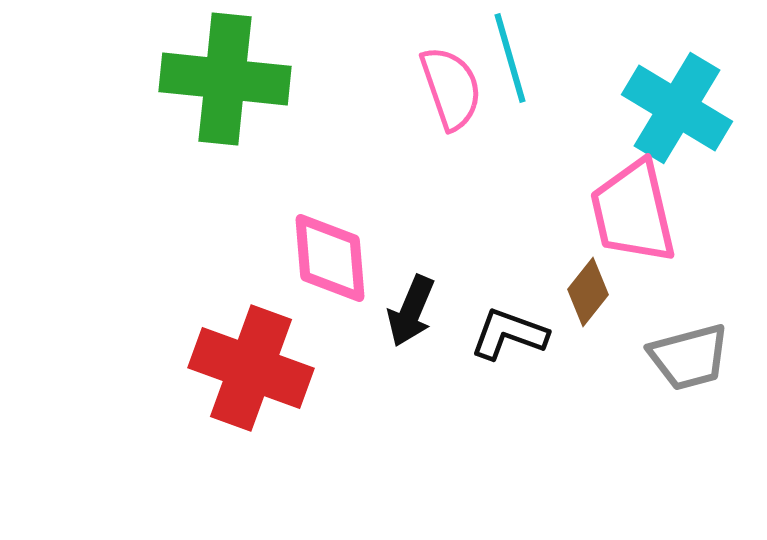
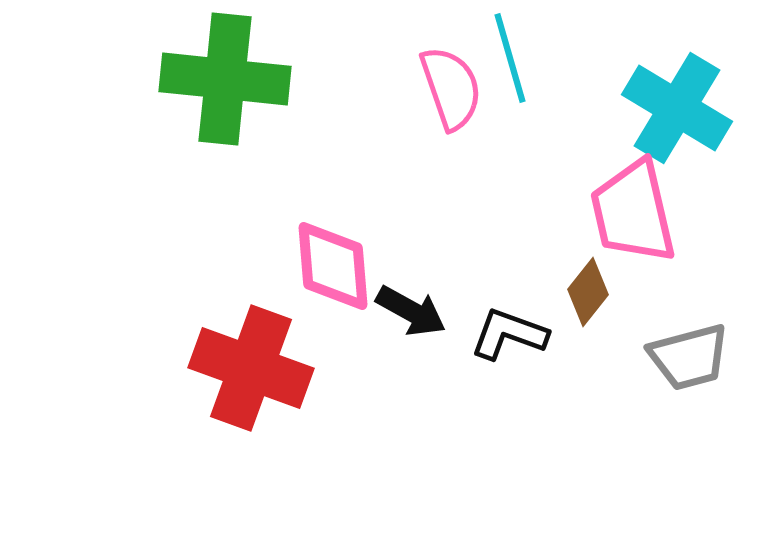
pink diamond: moved 3 px right, 8 px down
black arrow: rotated 84 degrees counterclockwise
